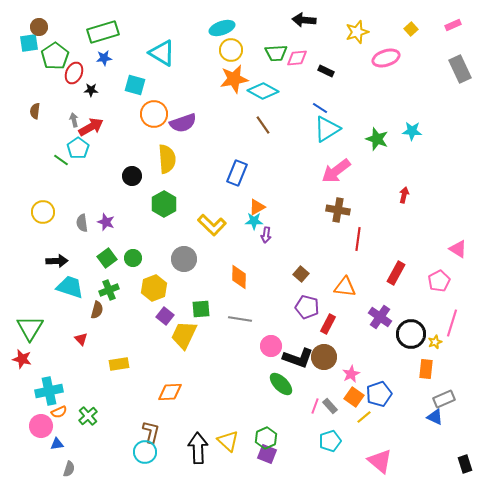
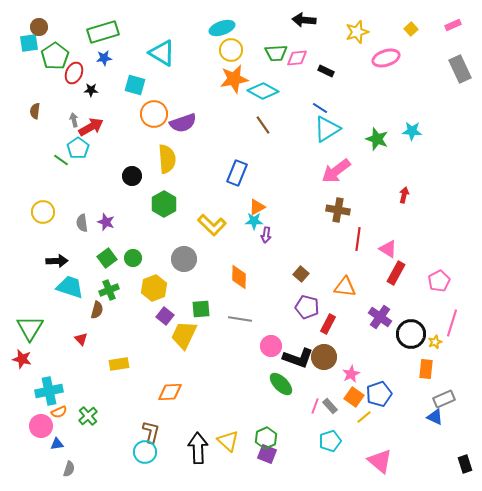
pink triangle at (458, 249): moved 70 px left
